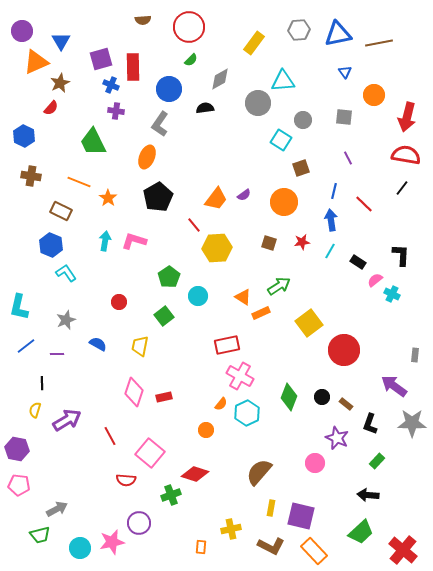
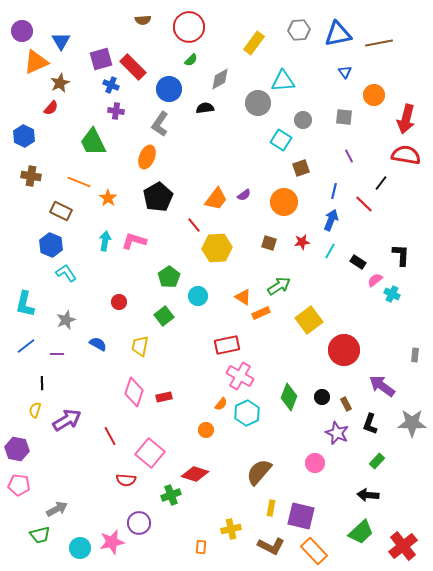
red rectangle at (133, 67): rotated 44 degrees counterclockwise
red arrow at (407, 117): moved 1 px left, 2 px down
purple line at (348, 158): moved 1 px right, 2 px up
black line at (402, 188): moved 21 px left, 5 px up
blue arrow at (331, 220): rotated 30 degrees clockwise
cyan L-shape at (19, 307): moved 6 px right, 3 px up
yellow square at (309, 323): moved 3 px up
purple arrow at (394, 386): moved 12 px left
brown rectangle at (346, 404): rotated 24 degrees clockwise
purple star at (337, 438): moved 5 px up
red cross at (403, 550): moved 4 px up; rotated 12 degrees clockwise
